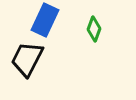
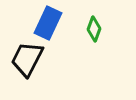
blue rectangle: moved 3 px right, 3 px down
